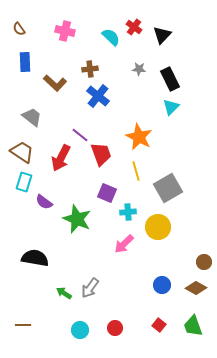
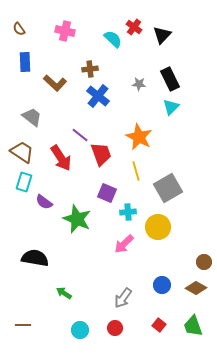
cyan semicircle: moved 2 px right, 2 px down
gray star: moved 15 px down
red arrow: rotated 60 degrees counterclockwise
gray arrow: moved 33 px right, 10 px down
